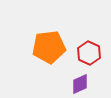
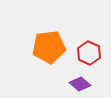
purple diamond: rotated 65 degrees clockwise
